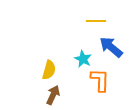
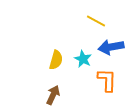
yellow line: rotated 30 degrees clockwise
blue arrow: rotated 50 degrees counterclockwise
yellow semicircle: moved 7 px right, 10 px up
orange L-shape: moved 7 px right
